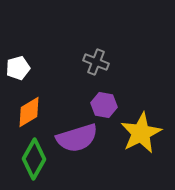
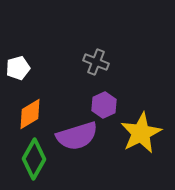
purple hexagon: rotated 25 degrees clockwise
orange diamond: moved 1 px right, 2 px down
purple semicircle: moved 2 px up
